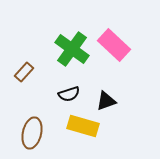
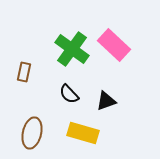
brown rectangle: rotated 30 degrees counterclockwise
black semicircle: rotated 65 degrees clockwise
yellow rectangle: moved 7 px down
